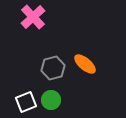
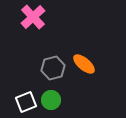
orange ellipse: moved 1 px left
